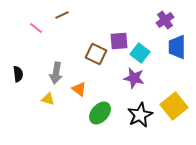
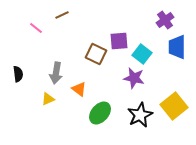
cyan square: moved 2 px right, 1 px down
yellow triangle: rotated 40 degrees counterclockwise
